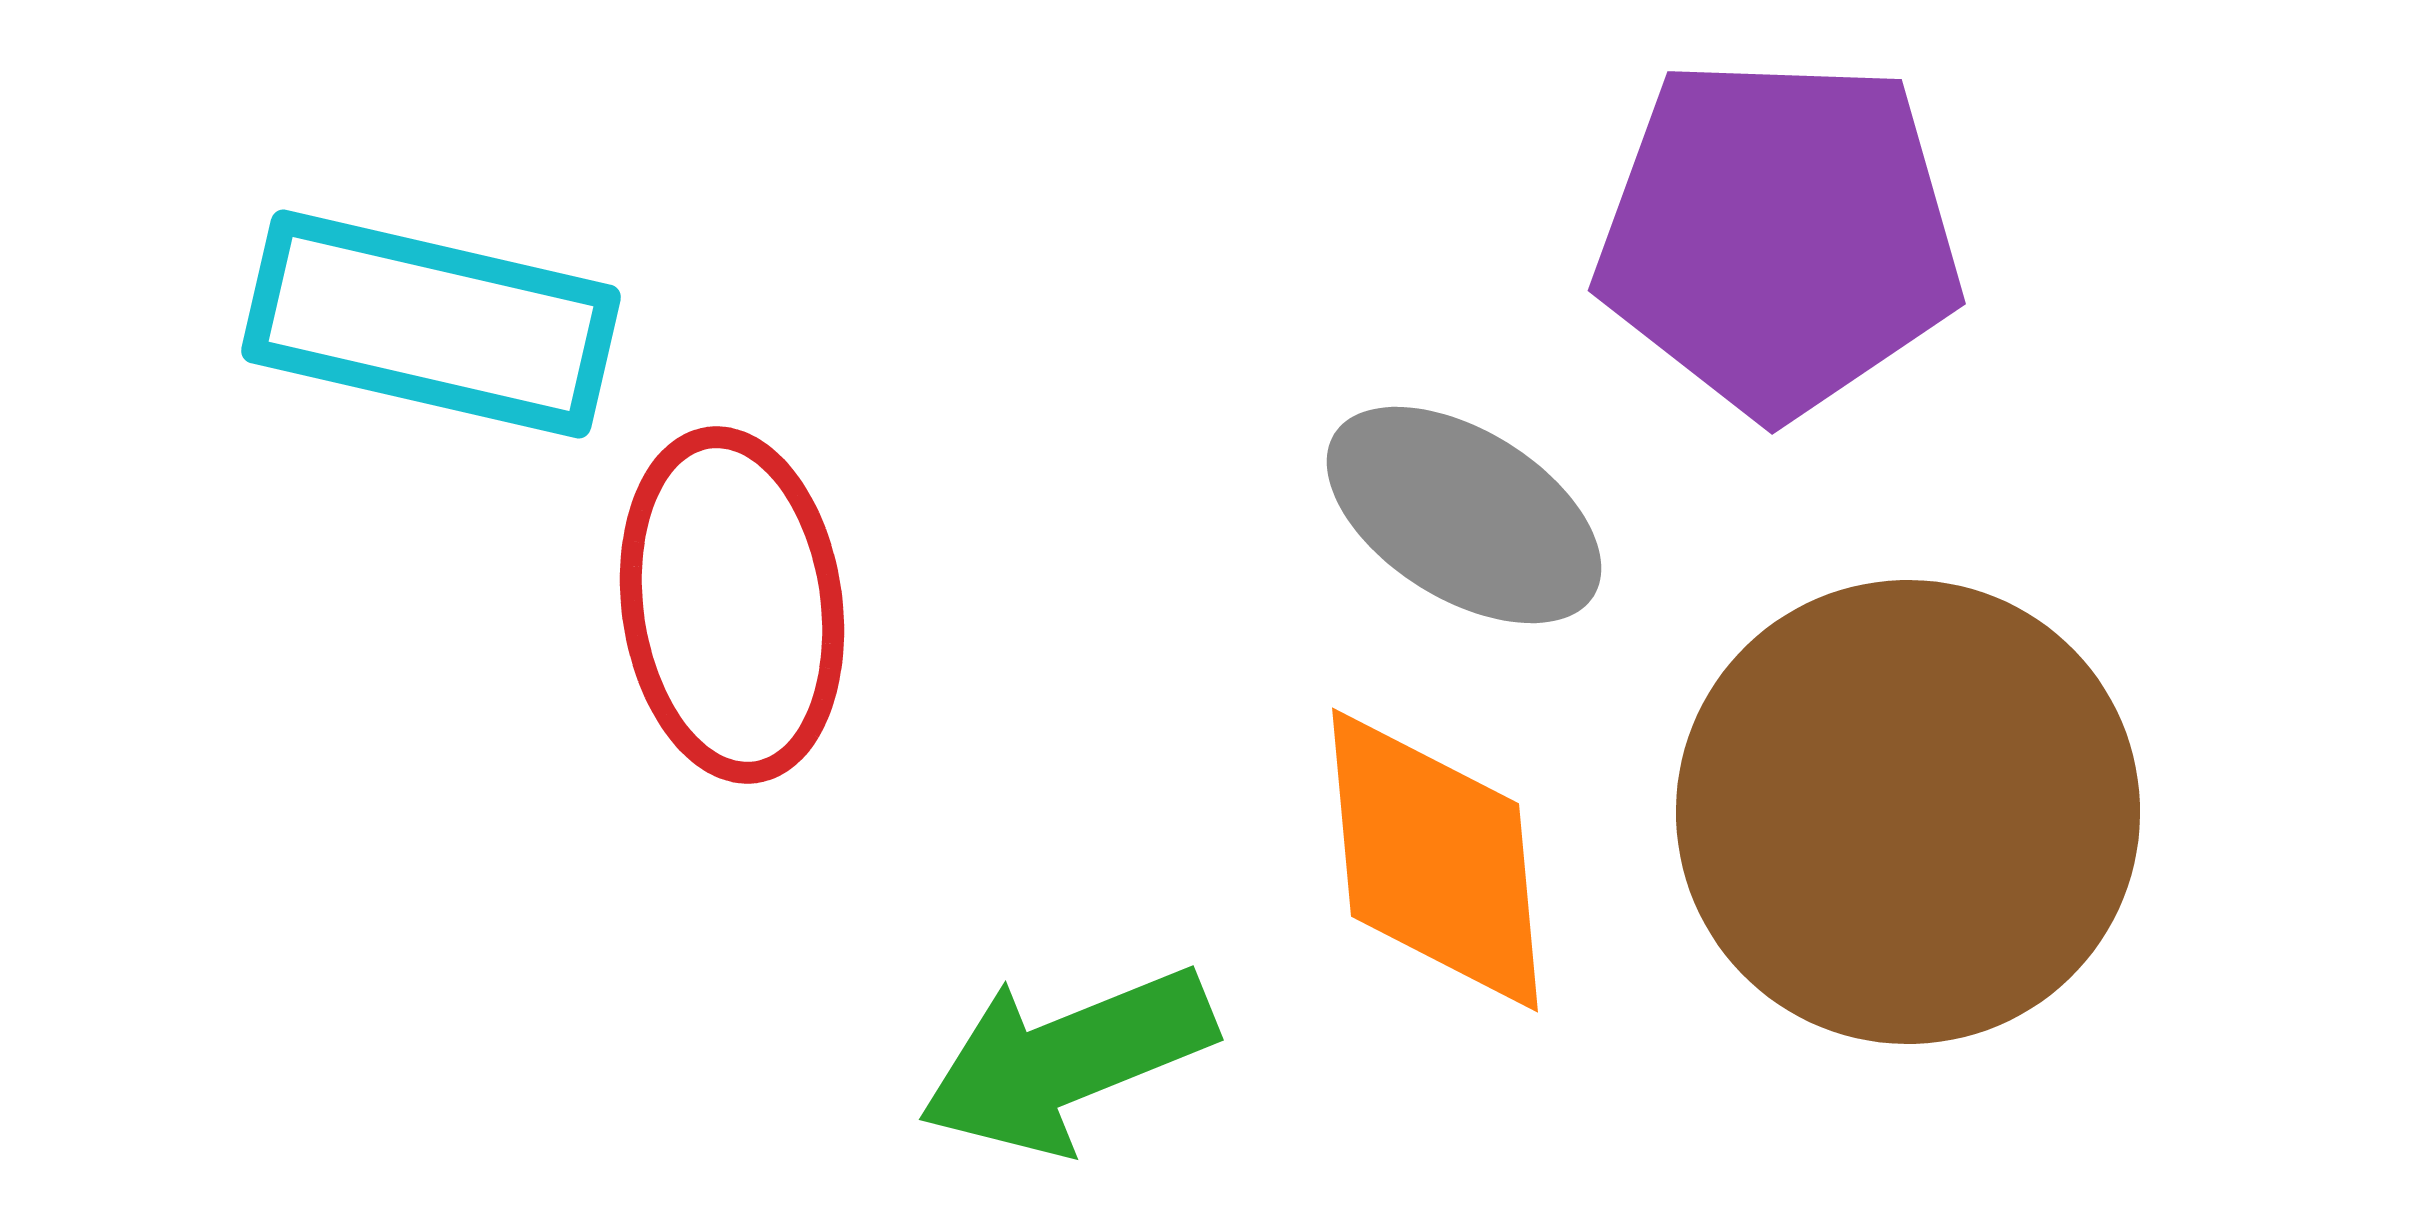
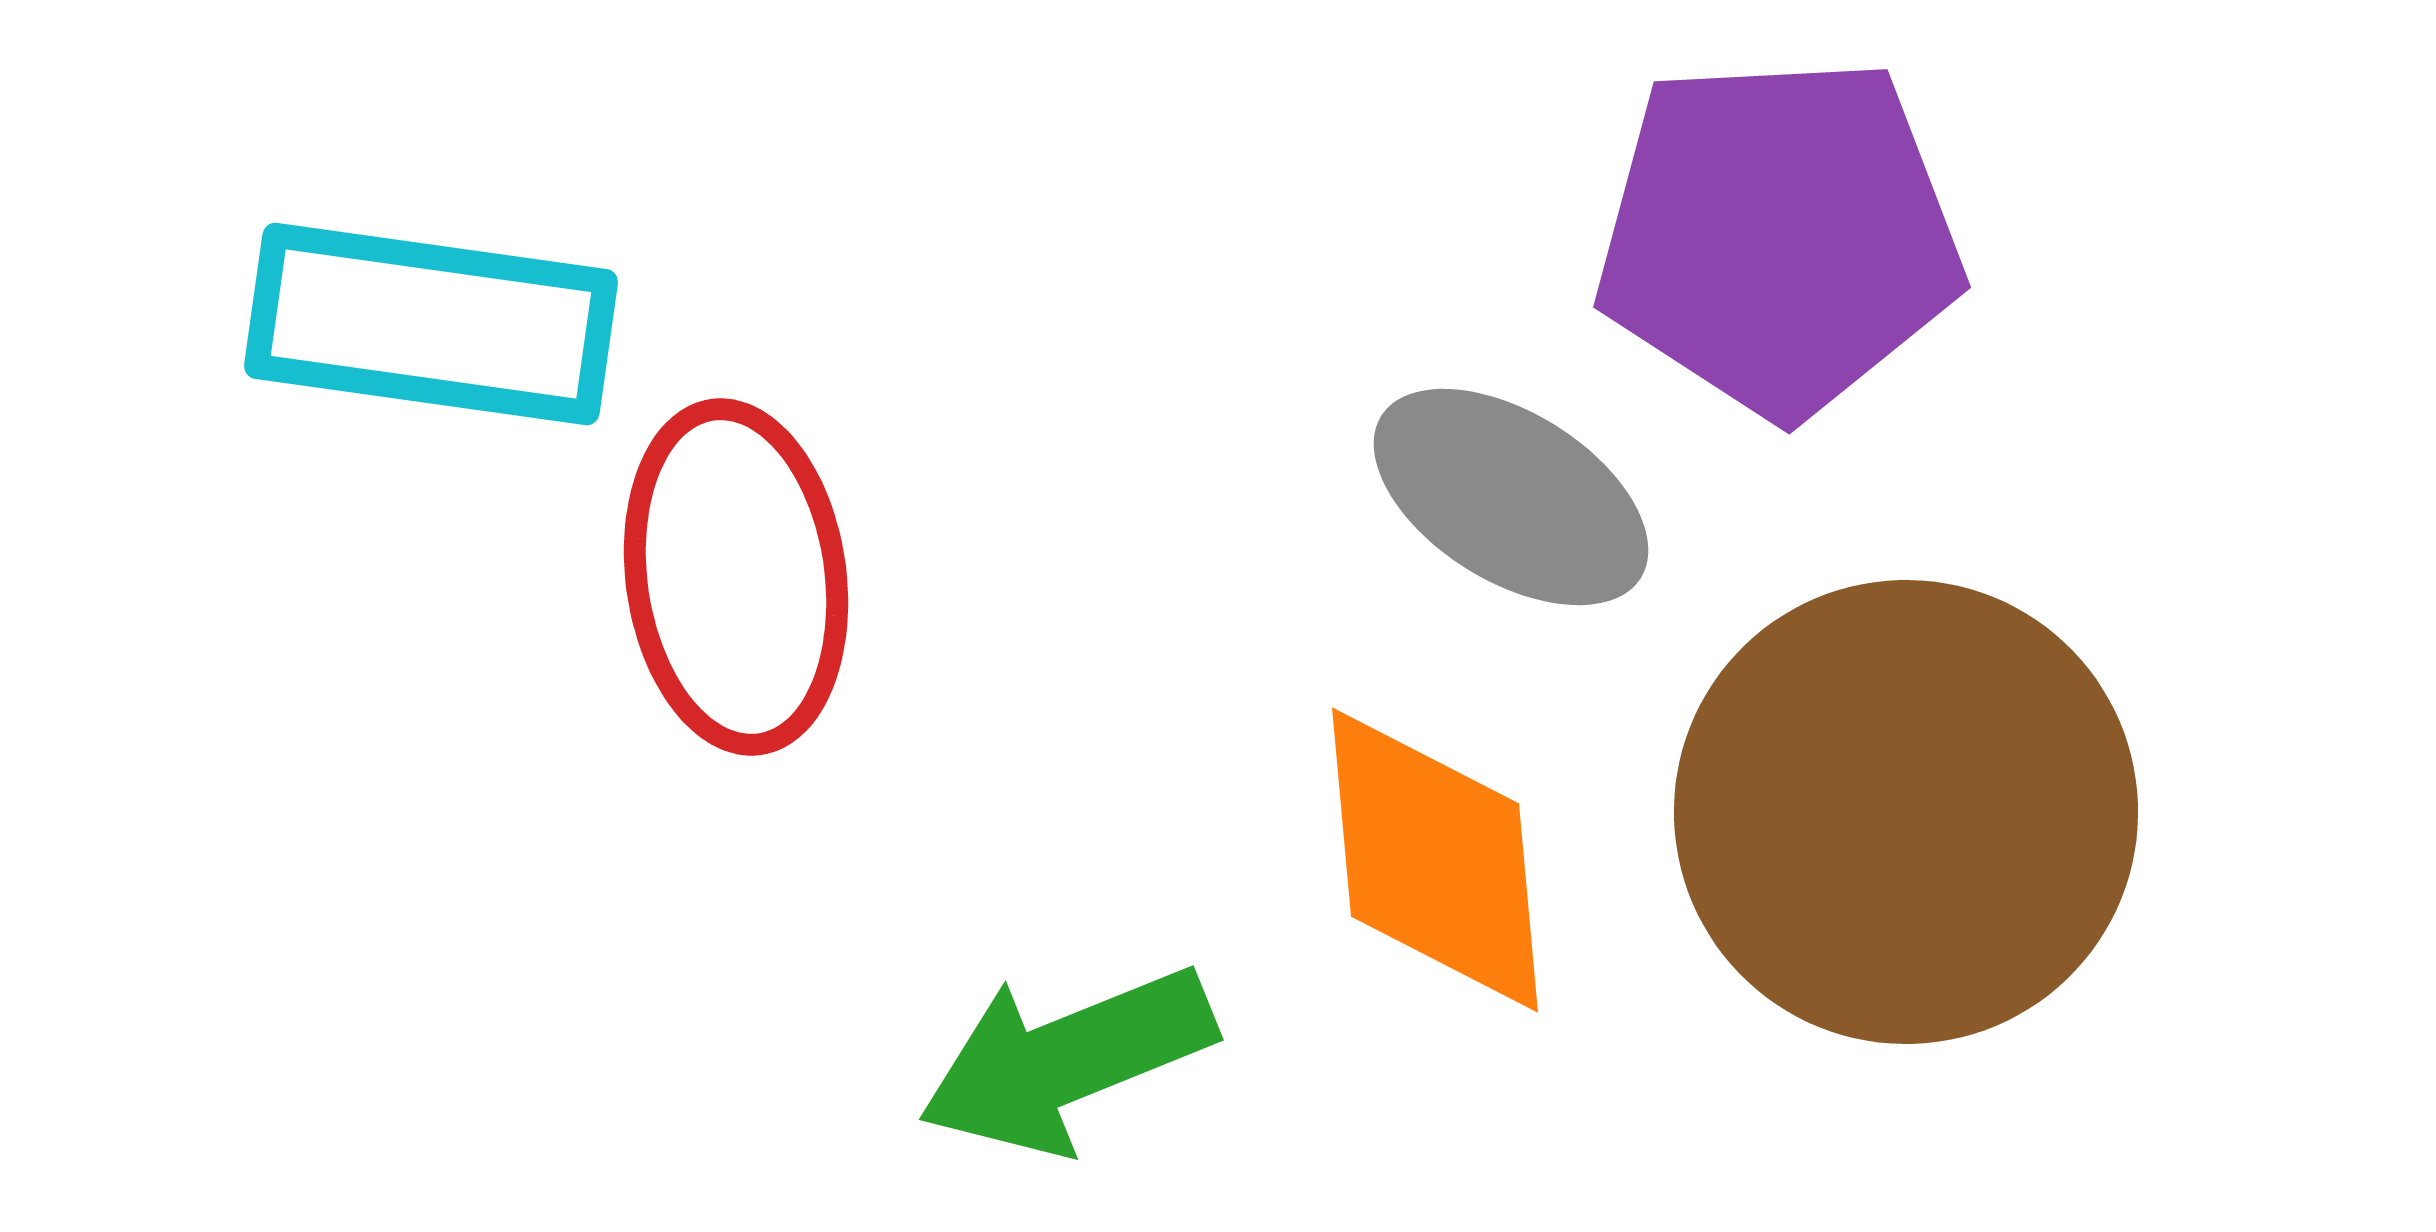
purple pentagon: rotated 5 degrees counterclockwise
cyan rectangle: rotated 5 degrees counterclockwise
gray ellipse: moved 47 px right, 18 px up
red ellipse: moved 4 px right, 28 px up
brown circle: moved 2 px left
